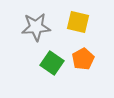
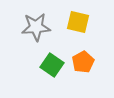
orange pentagon: moved 3 px down
green square: moved 2 px down
